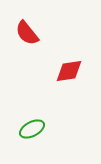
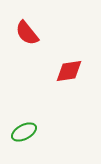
green ellipse: moved 8 px left, 3 px down
